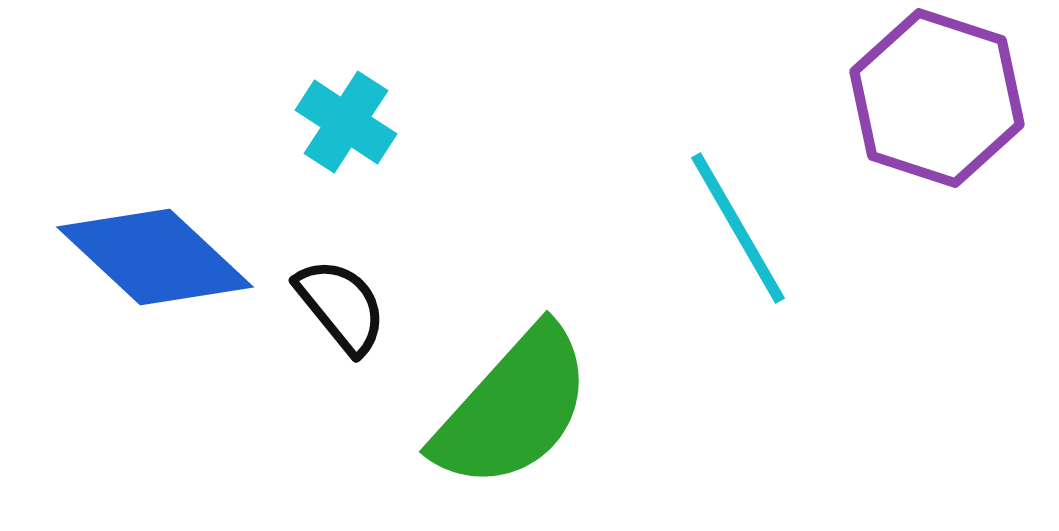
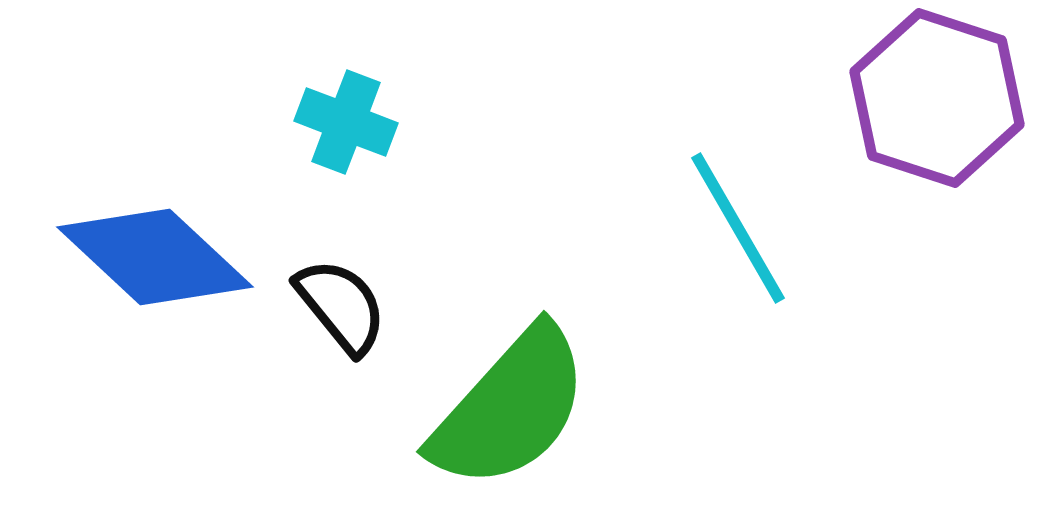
cyan cross: rotated 12 degrees counterclockwise
green semicircle: moved 3 px left
